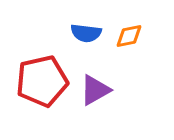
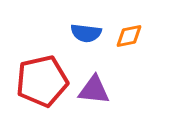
purple triangle: moved 1 px left; rotated 36 degrees clockwise
